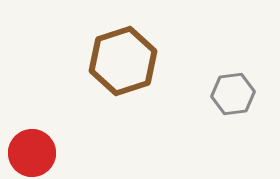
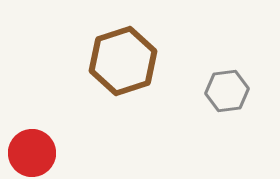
gray hexagon: moved 6 px left, 3 px up
